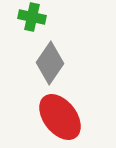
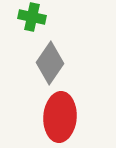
red ellipse: rotated 42 degrees clockwise
